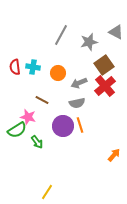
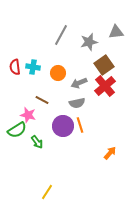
gray triangle: rotated 35 degrees counterclockwise
pink star: moved 2 px up
orange arrow: moved 4 px left, 2 px up
